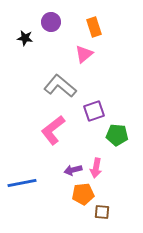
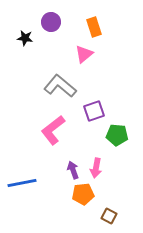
purple arrow: rotated 84 degrees clockwise
brown square: moved 7 px right, 4 px down; rotated 21 degrees clockwise
